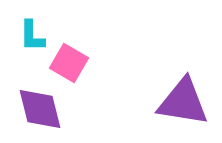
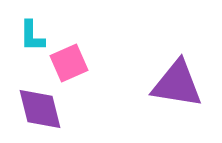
pink square: rotated 36 degrees clockwise
purple triangle: moved 6 px left, 18 px up
